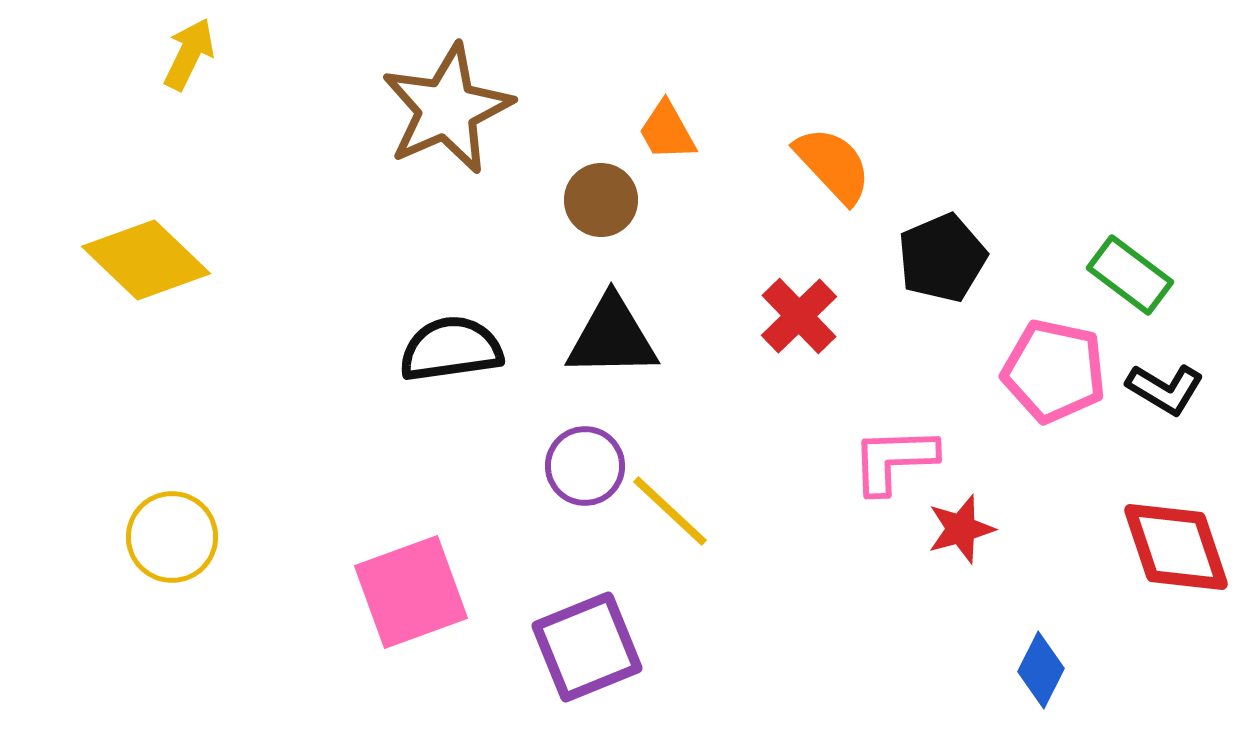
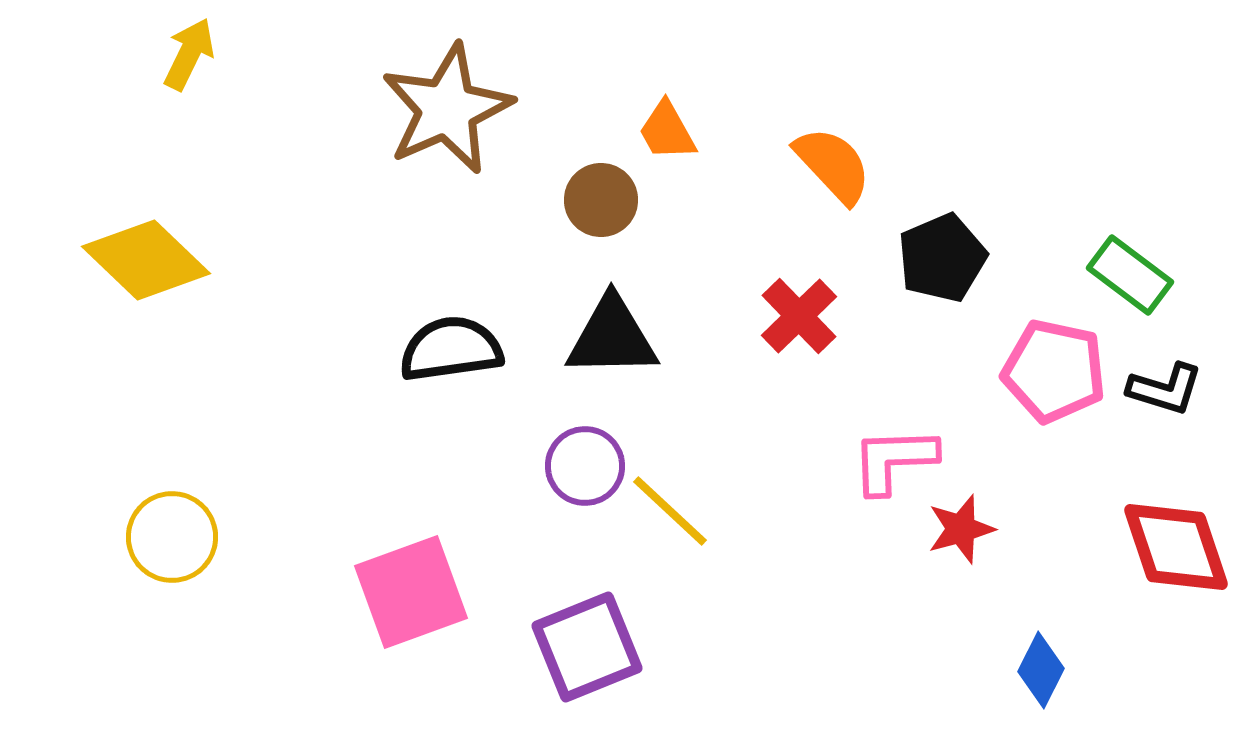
black L-shape: rotated 14 degrees counterclockwise
